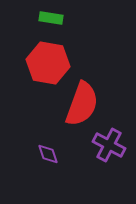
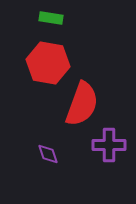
purple cross: rotated 28 degrees counterclockwise
